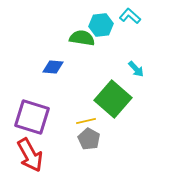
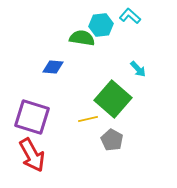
cyan arrow: moved 2 px right
yellow line: moved 2 px right, 2 px up
gray pentagon: moved 23 px right, 1 px down
red arrow: moved 2 px right
